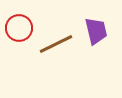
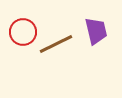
red circle: moved 4 px right, 4 px down
